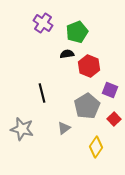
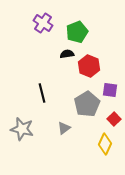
purple square: rotated 14 degrees counterclockwise
gray pentagon: moved 2 px up
yellow diamond: moved 9 px right, 3 px up; rotated 10 degrees counterclockwise
